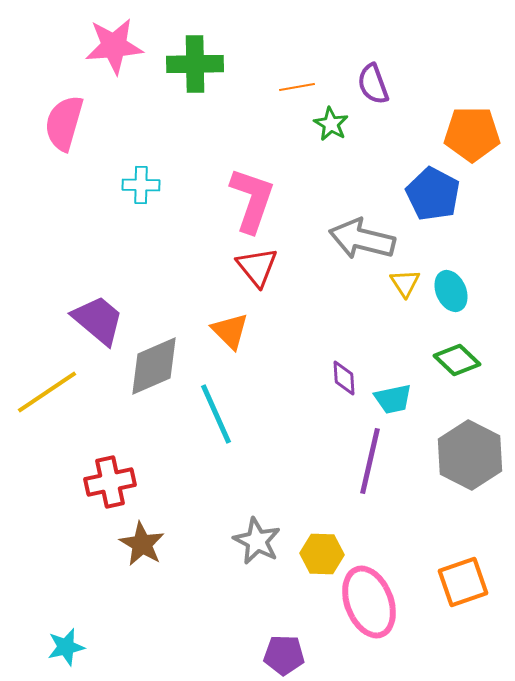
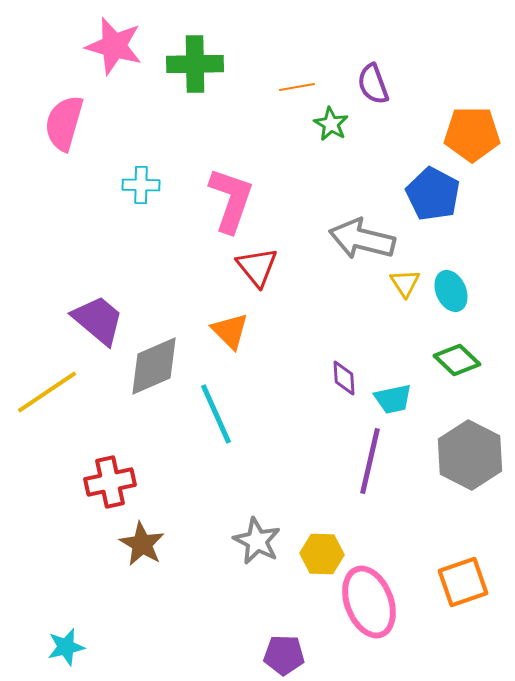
pink star: rotated 20 degrees clockwise
pink L-shape: moved 21 px left
